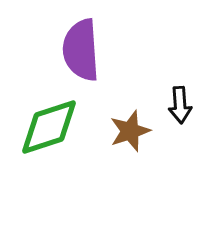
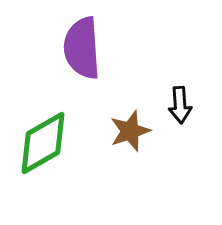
purple semicircle: moved 1 px right, 2 px up
green diamond: moved 6 px left, 16 px down; rotated 12 degrees counterclockwise
